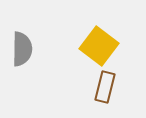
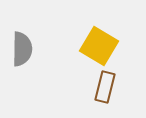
yellow square: rotated 6 degrees counterclockwise
